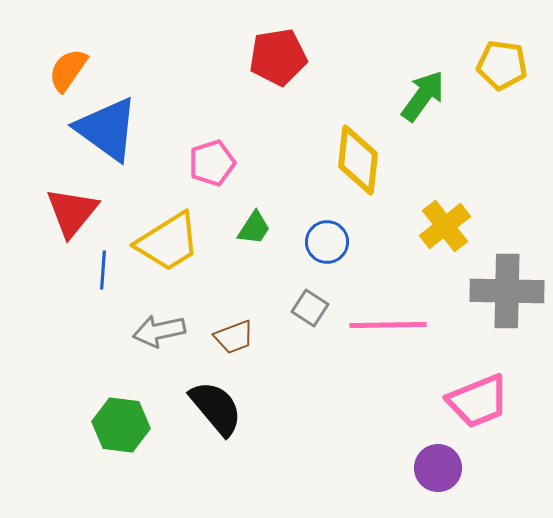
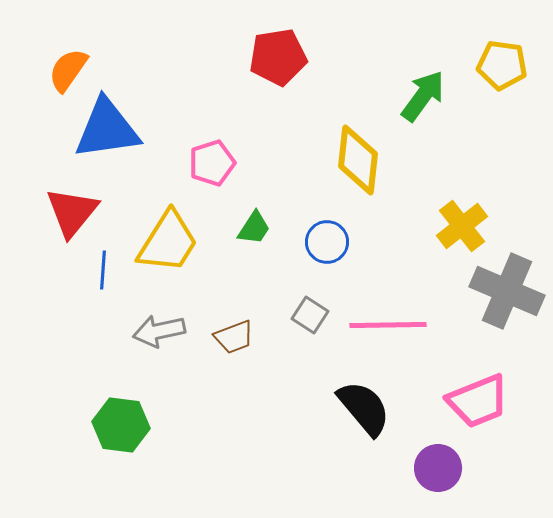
blue triangle: rotated 44 degrees counterclockwise
yellow cross: moved 17 px right
yellow trapezoid: rotated 26 degrees counterclockwise
gray cross: rotated 22 degrees clockwise
gray square: moved 7 px down
black semicircle: moved 148 px right
